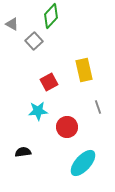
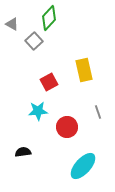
green diamond: moved 2 px left, 2 px down
gray line: moved 5 px down
cyan ellipse: moved 3 px down
